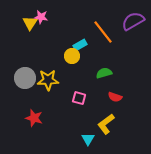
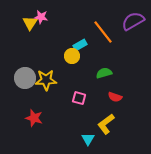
yellow star: moved 2 px left
